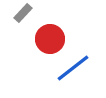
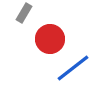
gray rectangle: moved 1 px right; rotated 12 degrees counterclockwise
